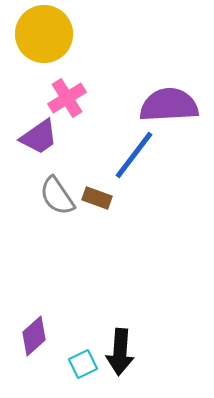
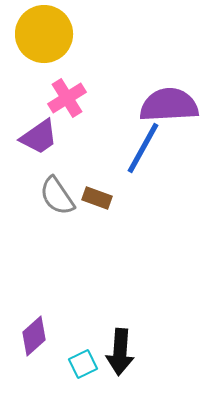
blue line: moved 9 px right, 7 px up; rotated 8 degrees counterclockwise
